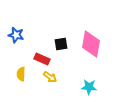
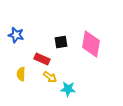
black square: moved 2 px up
cyan star: moved 21 px left, 2 px down
